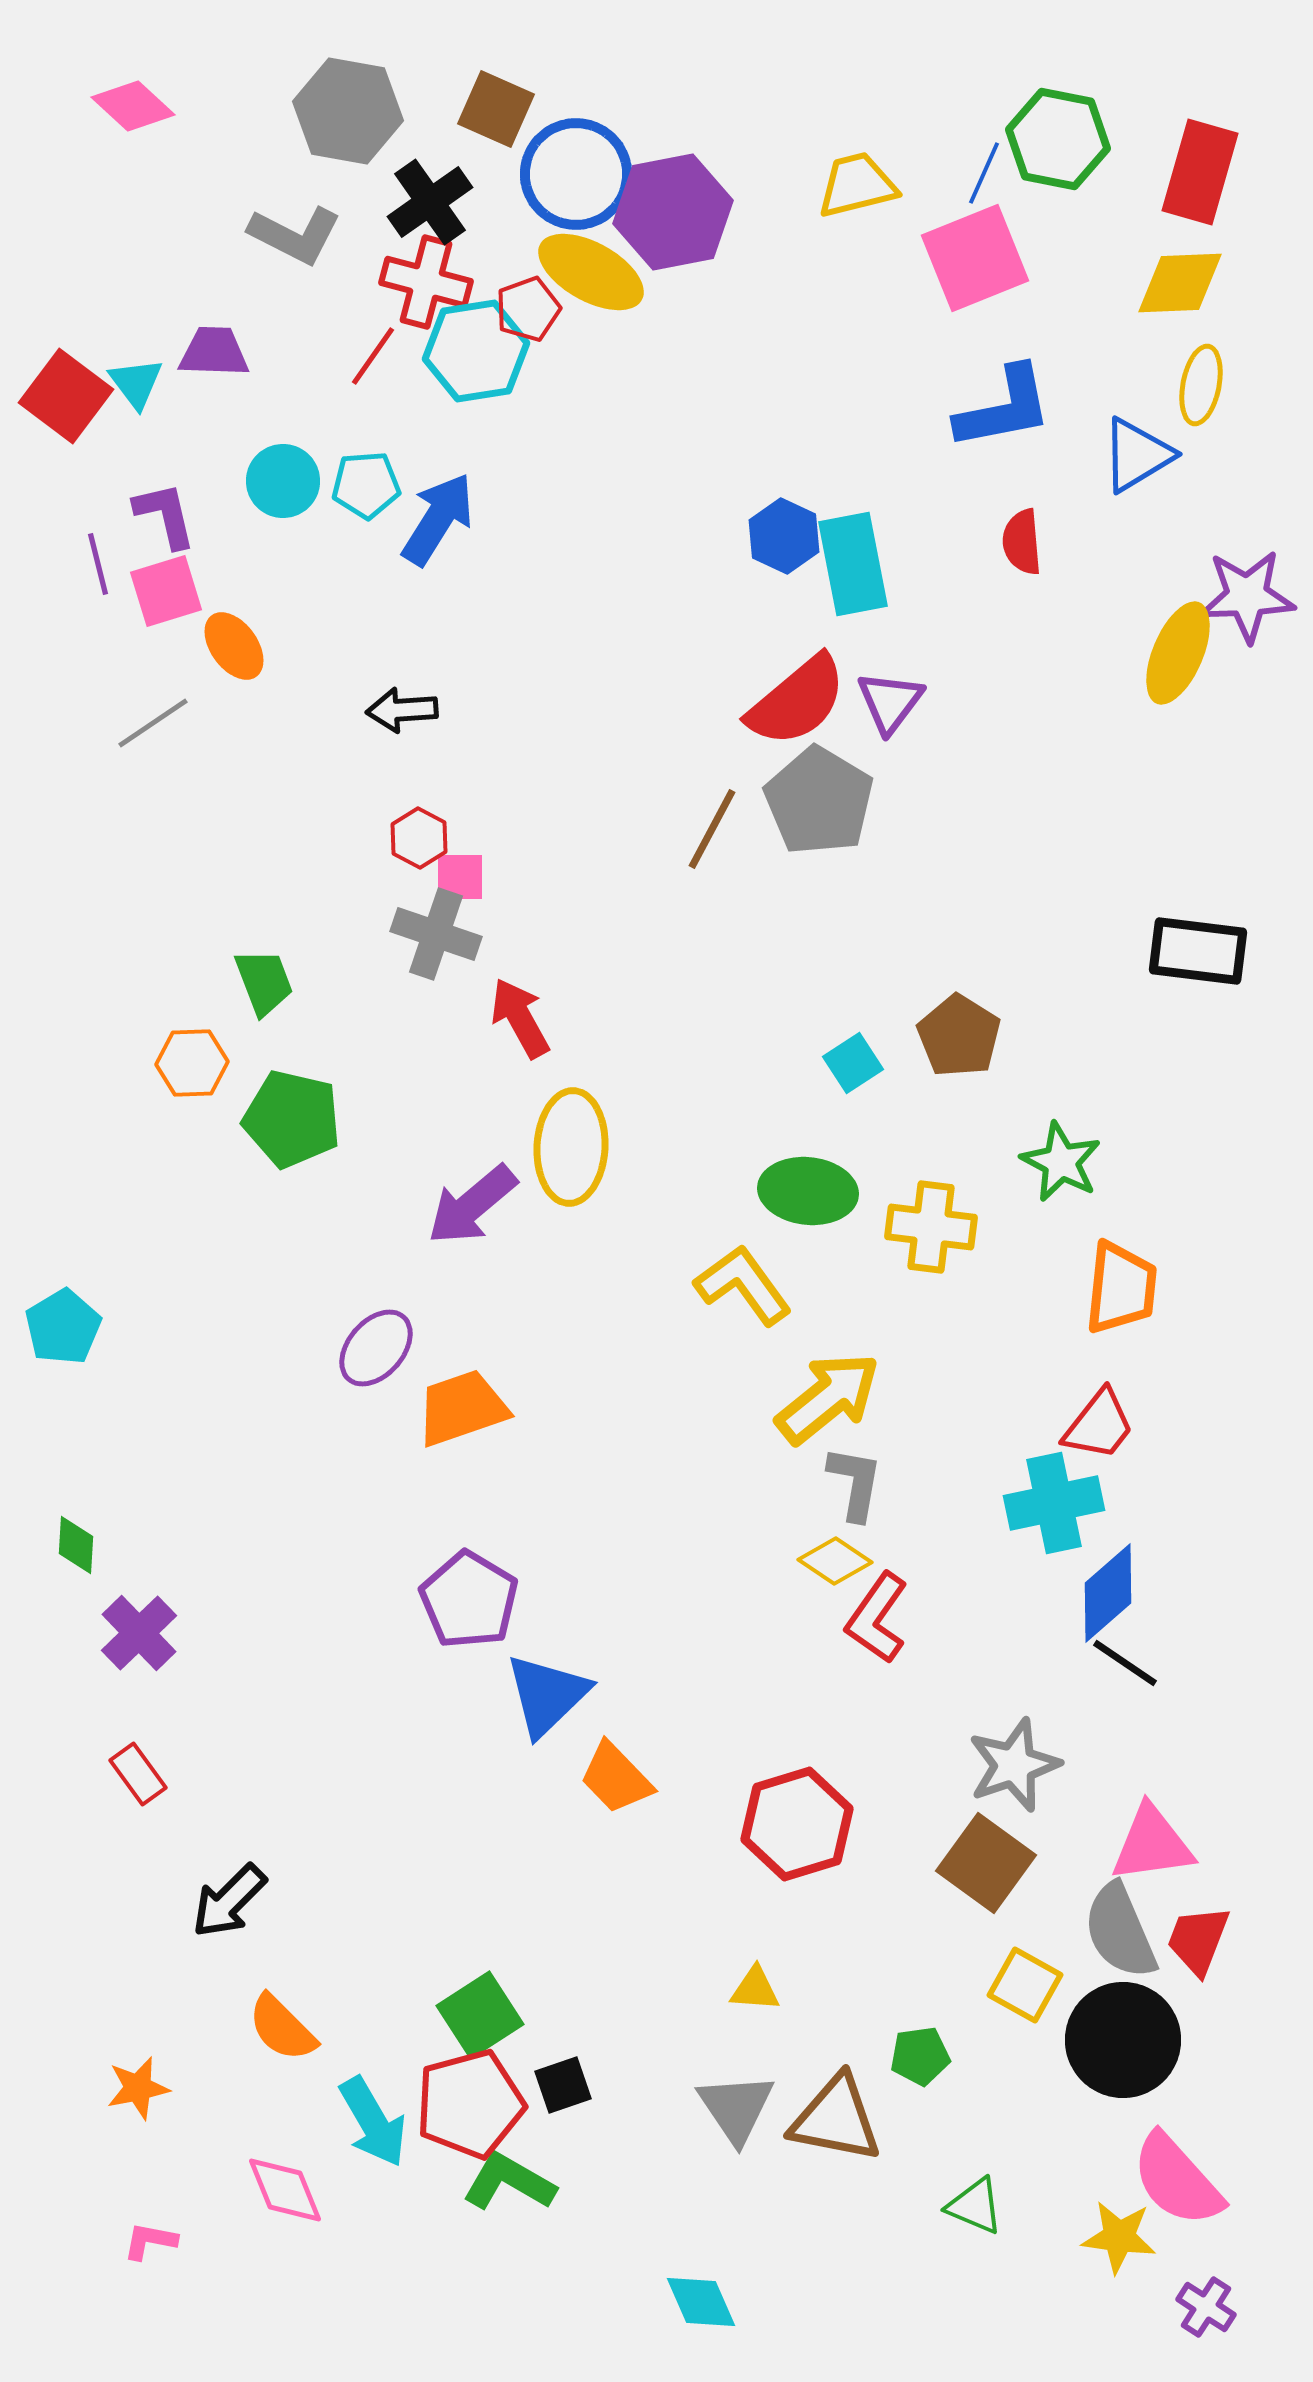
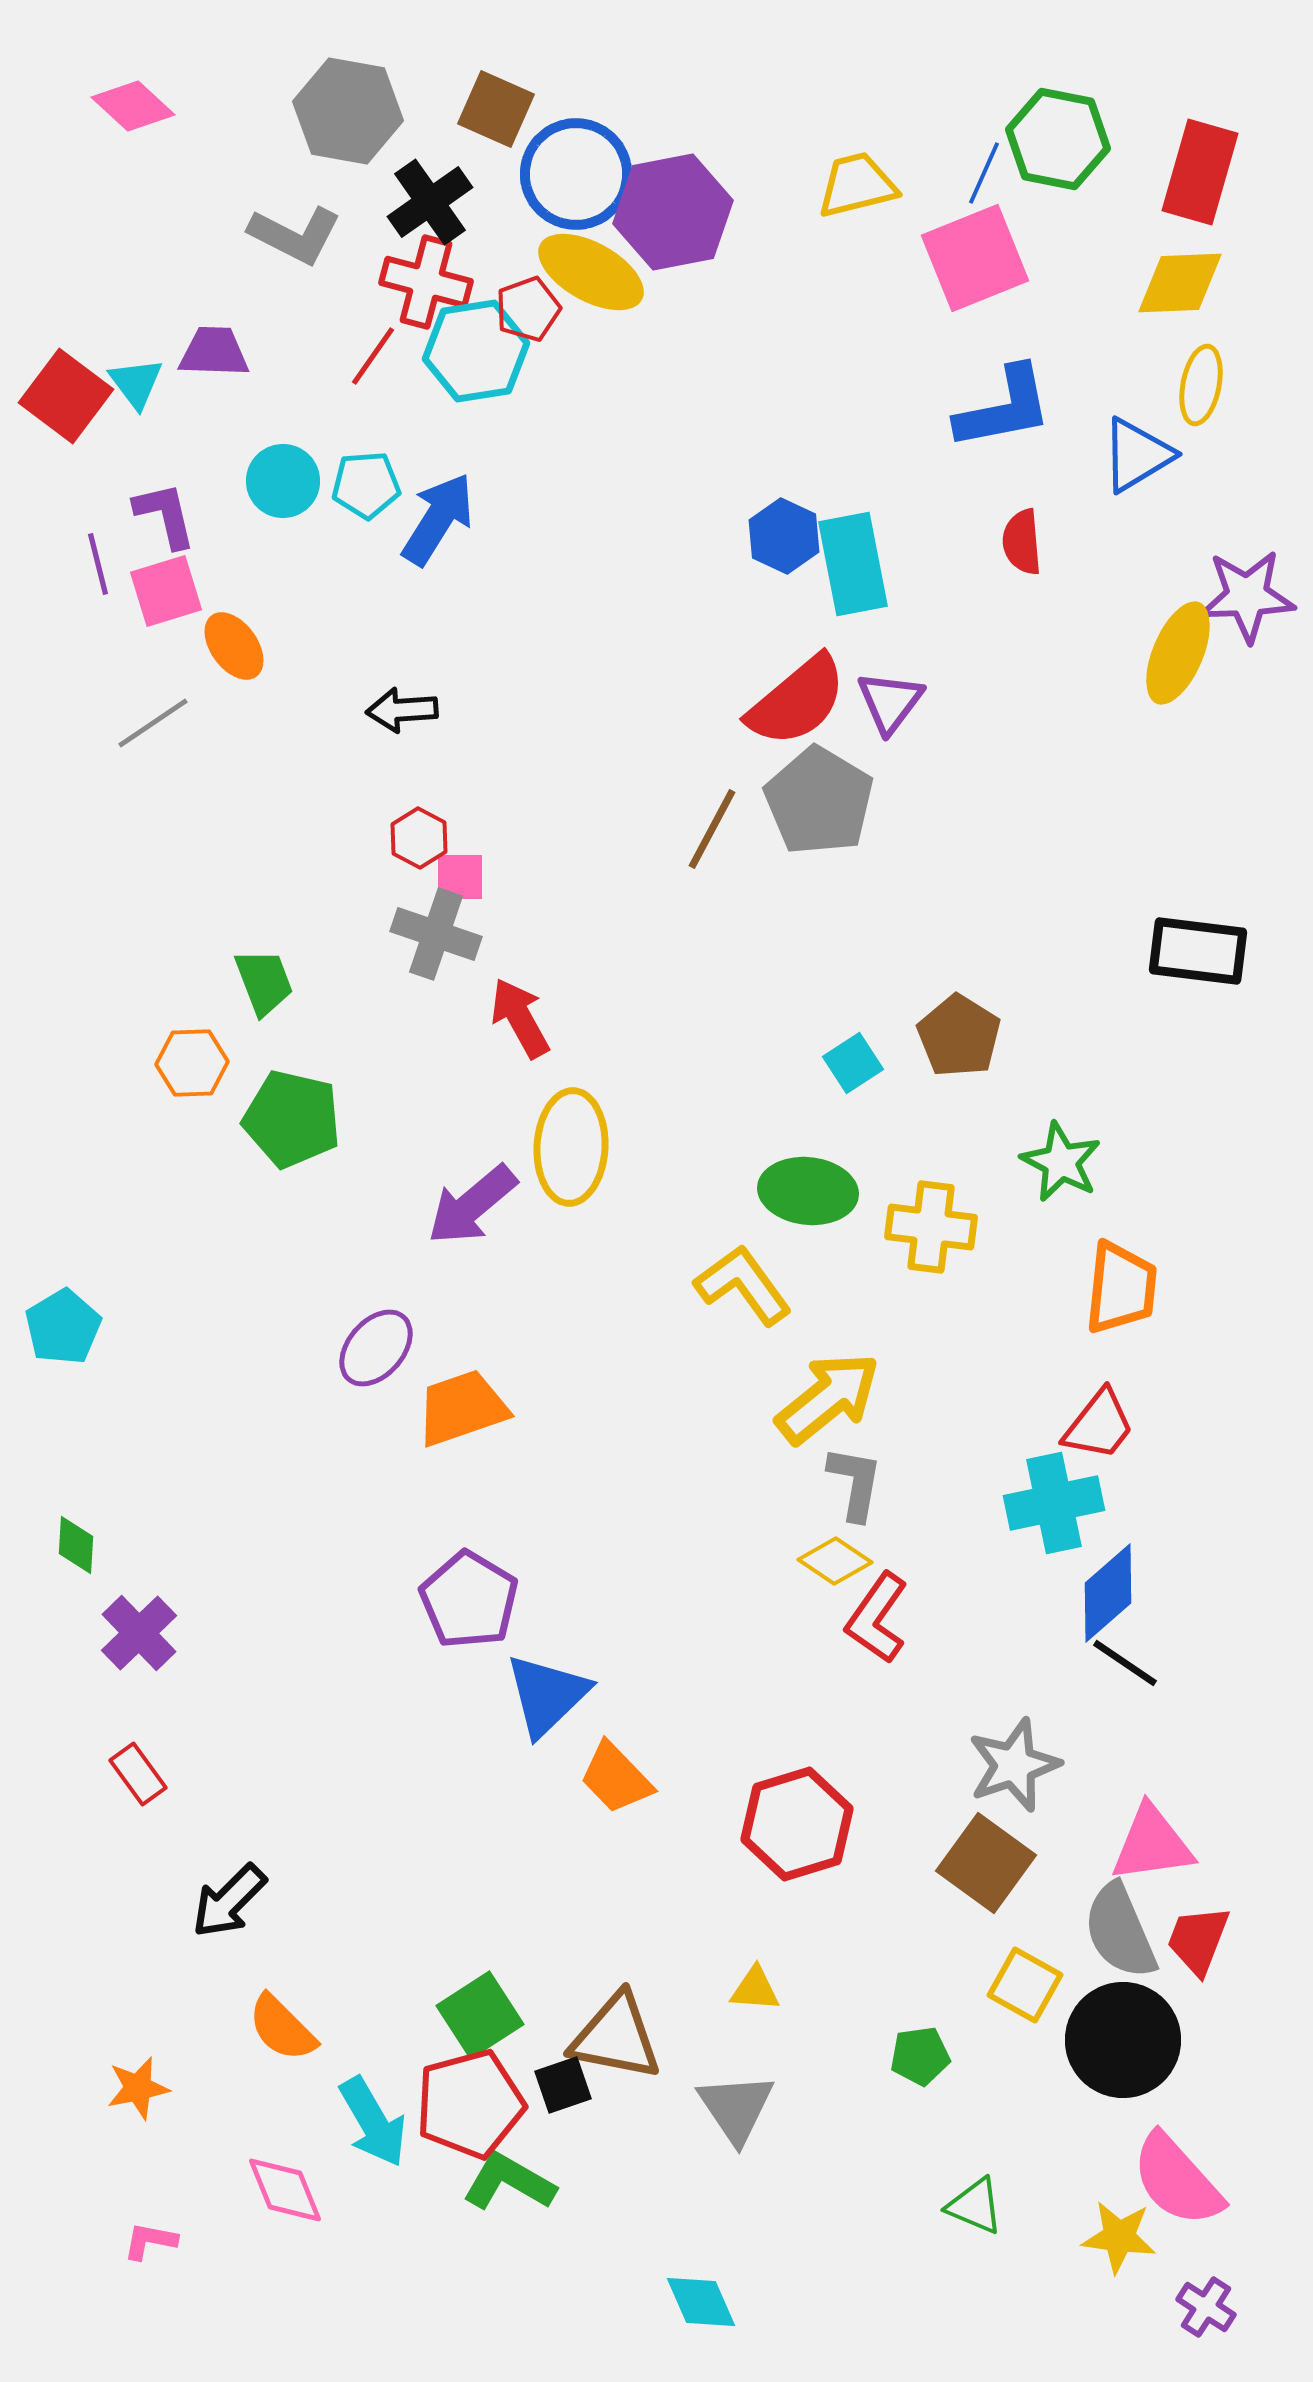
brown triangle at (836, 2119): moved 220 px left, 82 px up
